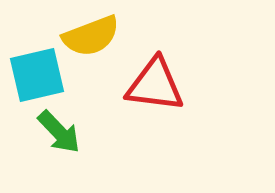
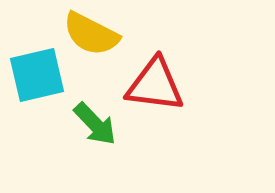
yellow semicircle: moved 2 px up; rotated 48 degrees clockwise
green arrow: moved 36 px right, 8 px up
